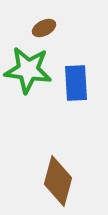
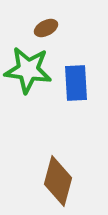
brown ellipse: moved 2 px right
